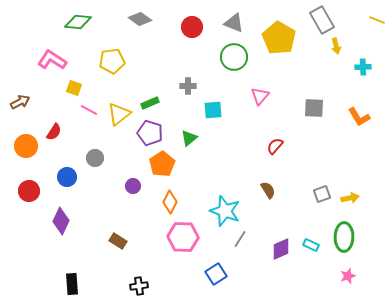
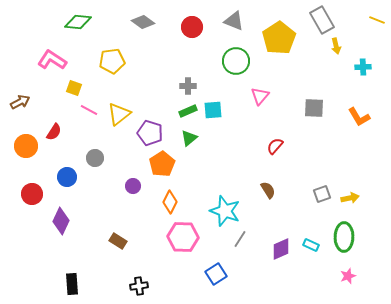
gray diamond at (140, 19): moved 3 px right, 3 px down
gray triangle at (234, 23): moved 2 px up
yellow pentagon at (279, 38): rotated 8 degrees clockwise
green circle at (234, 57): moved 2 px right, 4 px down
green rectangle at (150, 103): moved 38 px right, 8 px down
red circle at (29, 191): moved 3 px right, 3 px down
